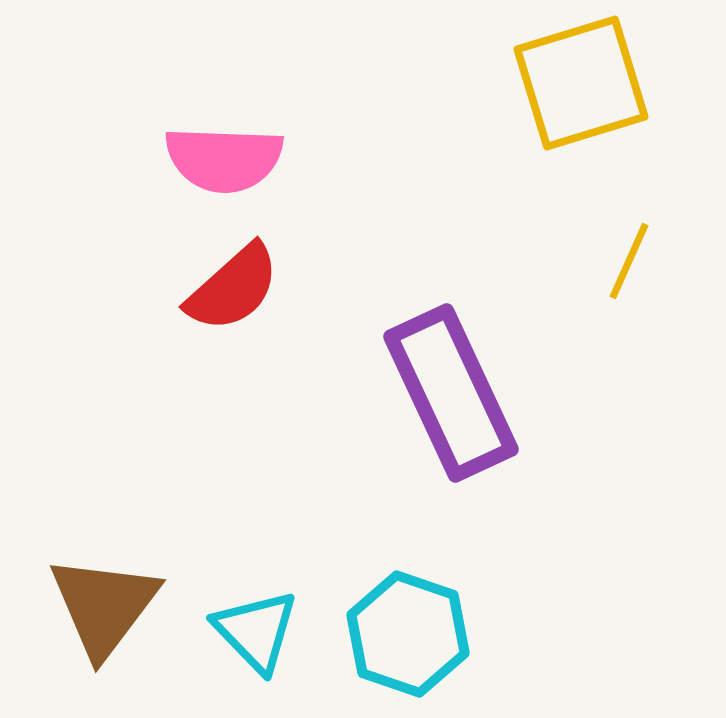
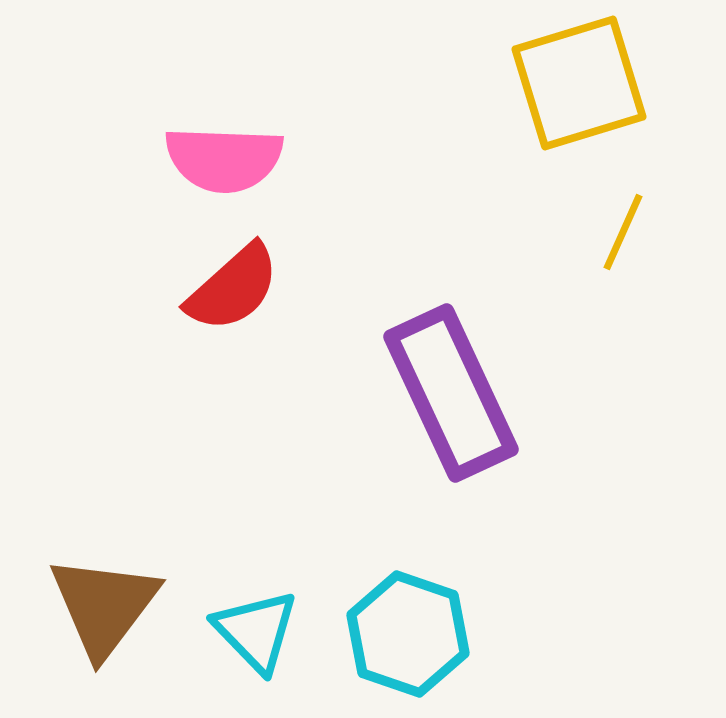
yellow square: moved 2 px left
yellow line: moved 6 px left, 29 px up
